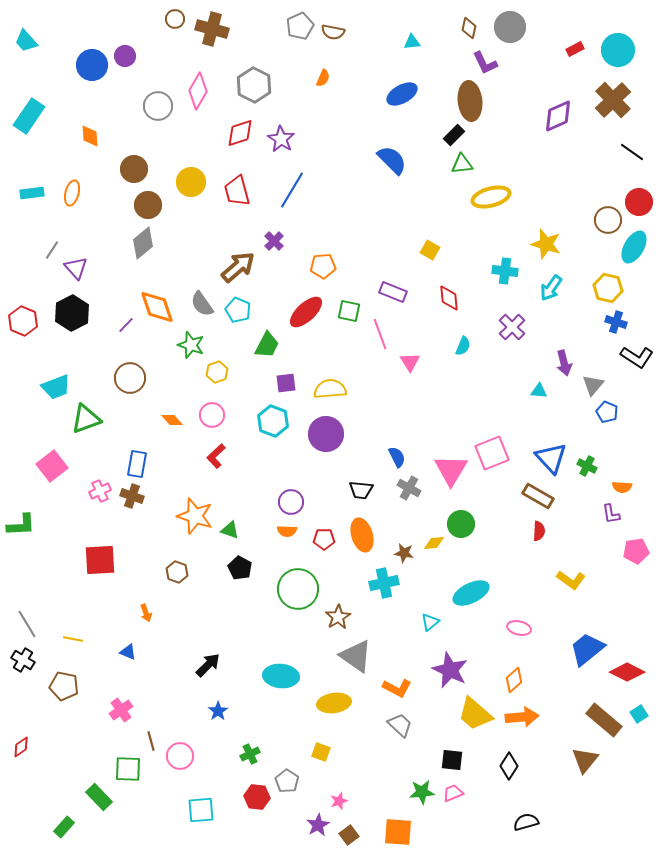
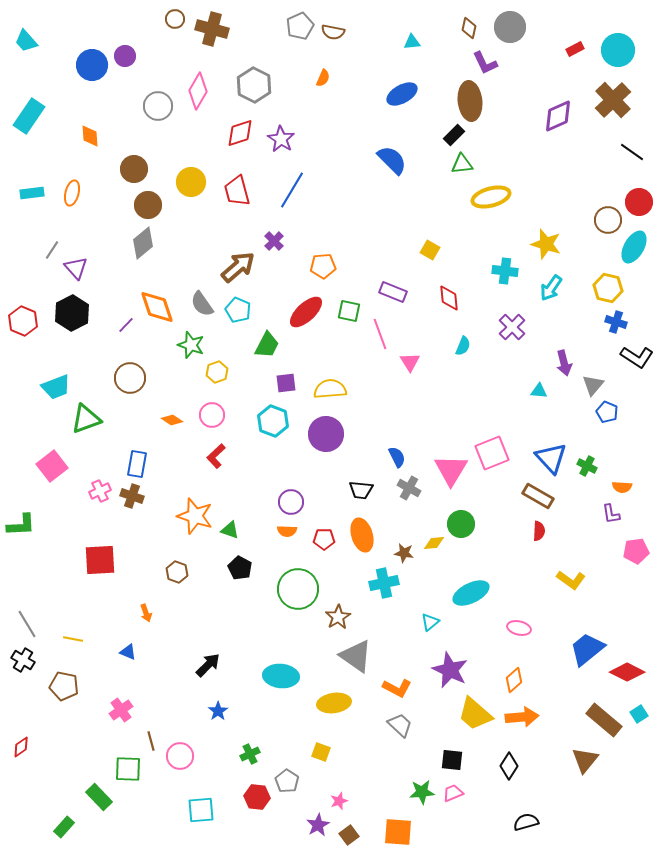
orange diamond at (172, 420): rotated 15 degrees counterclockwise
